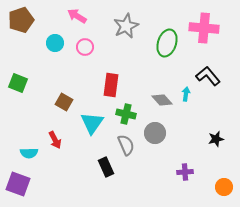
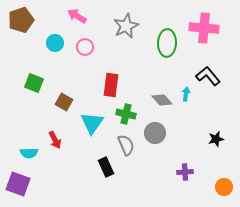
green ellipse: rotated 16 degrees counterclockwise
green square: moved 16 px right
